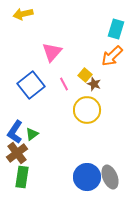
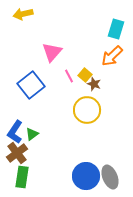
pink line: moved 5 px right, 8 px up
blue circle: moved 1 px left, 1 px up
